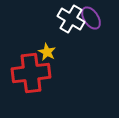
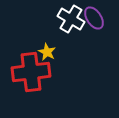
purple ellipse: moved 3 px right
red cross: moved 1 px up
